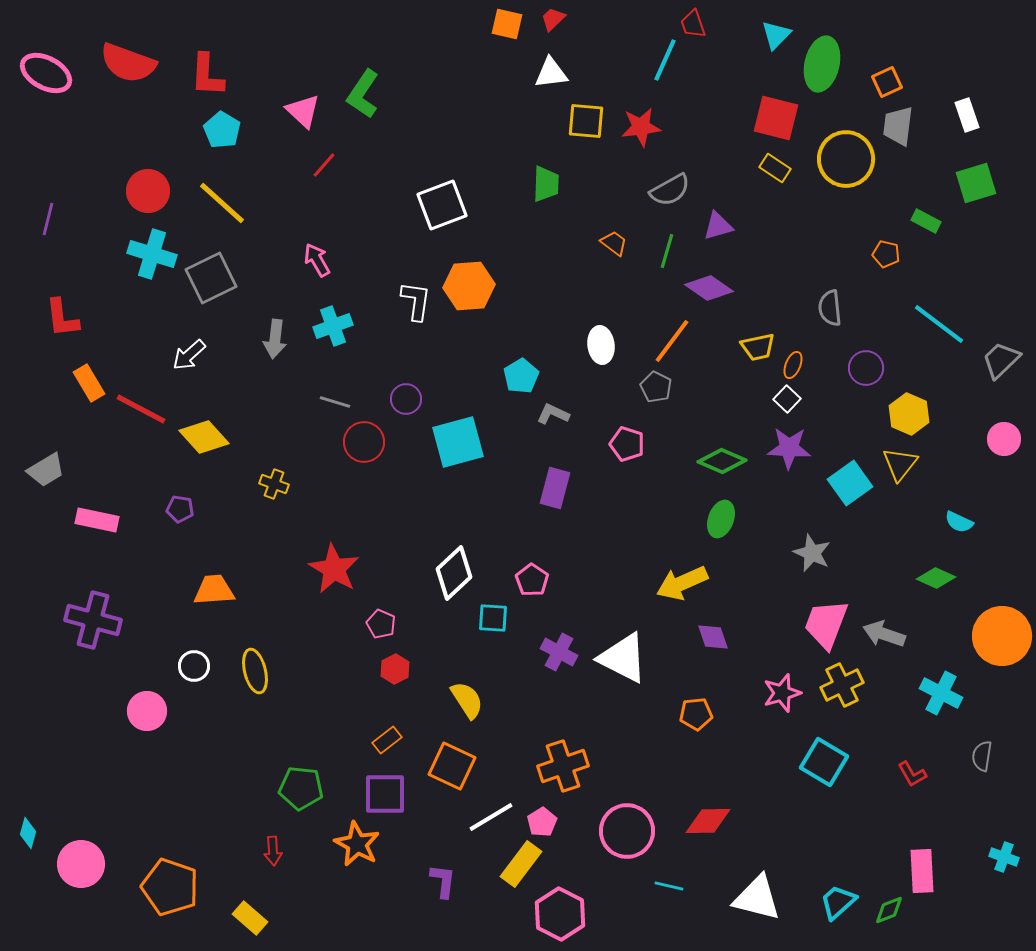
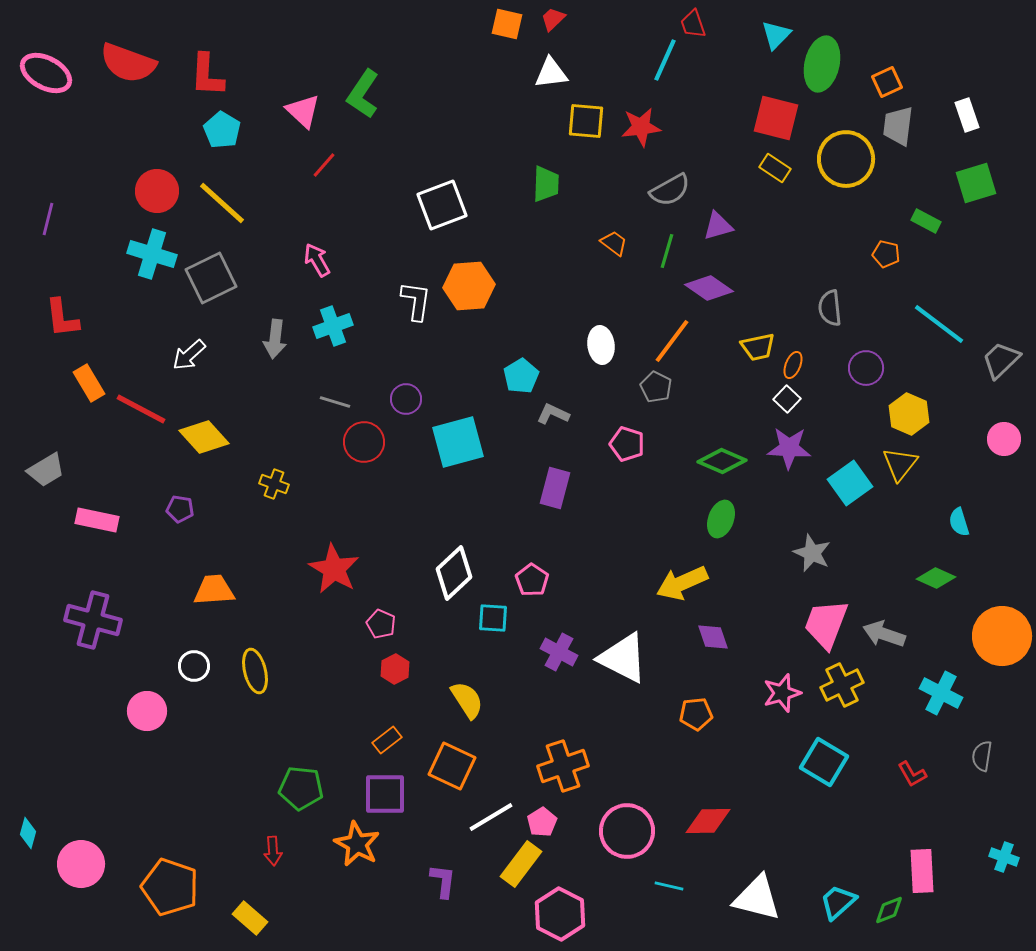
red circle at (148, 191): moved 9 px right
cyan semicircle at (959, 522): rotated 48 degrees clockwise
